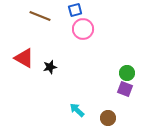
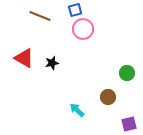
black star: moved 2 px right, 4 px up
purple square: moved 4 px right, 35 px down; rotated 35 degrees counterclockwise
brown circle: moved 21 px up
